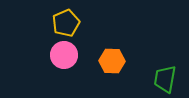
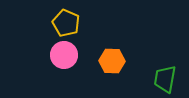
yellow pentagon: rotated 24 degrees counterclockwise
